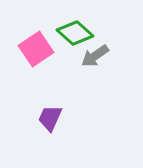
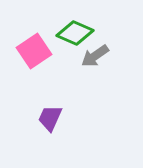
green diamond: rotated 18 degrees counterclockwise
pink square: moved 2 px left, 2 px down
